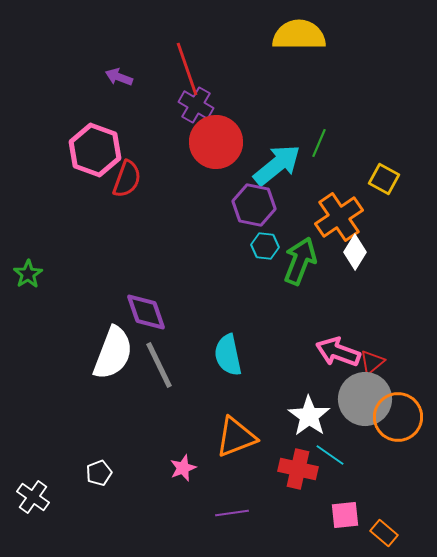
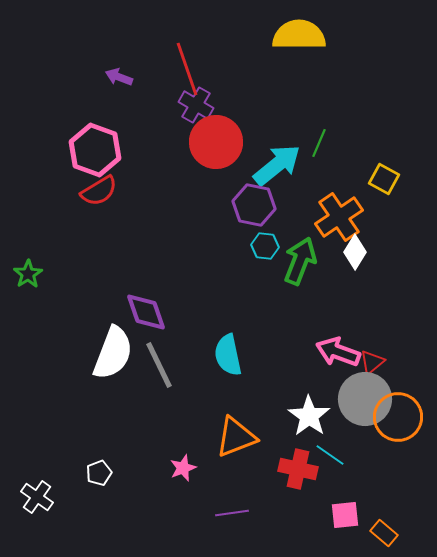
red semicircle: moved 28 px left, 12 px down; rotated 39 degrees clockwise
white cross: moved 4 px right
